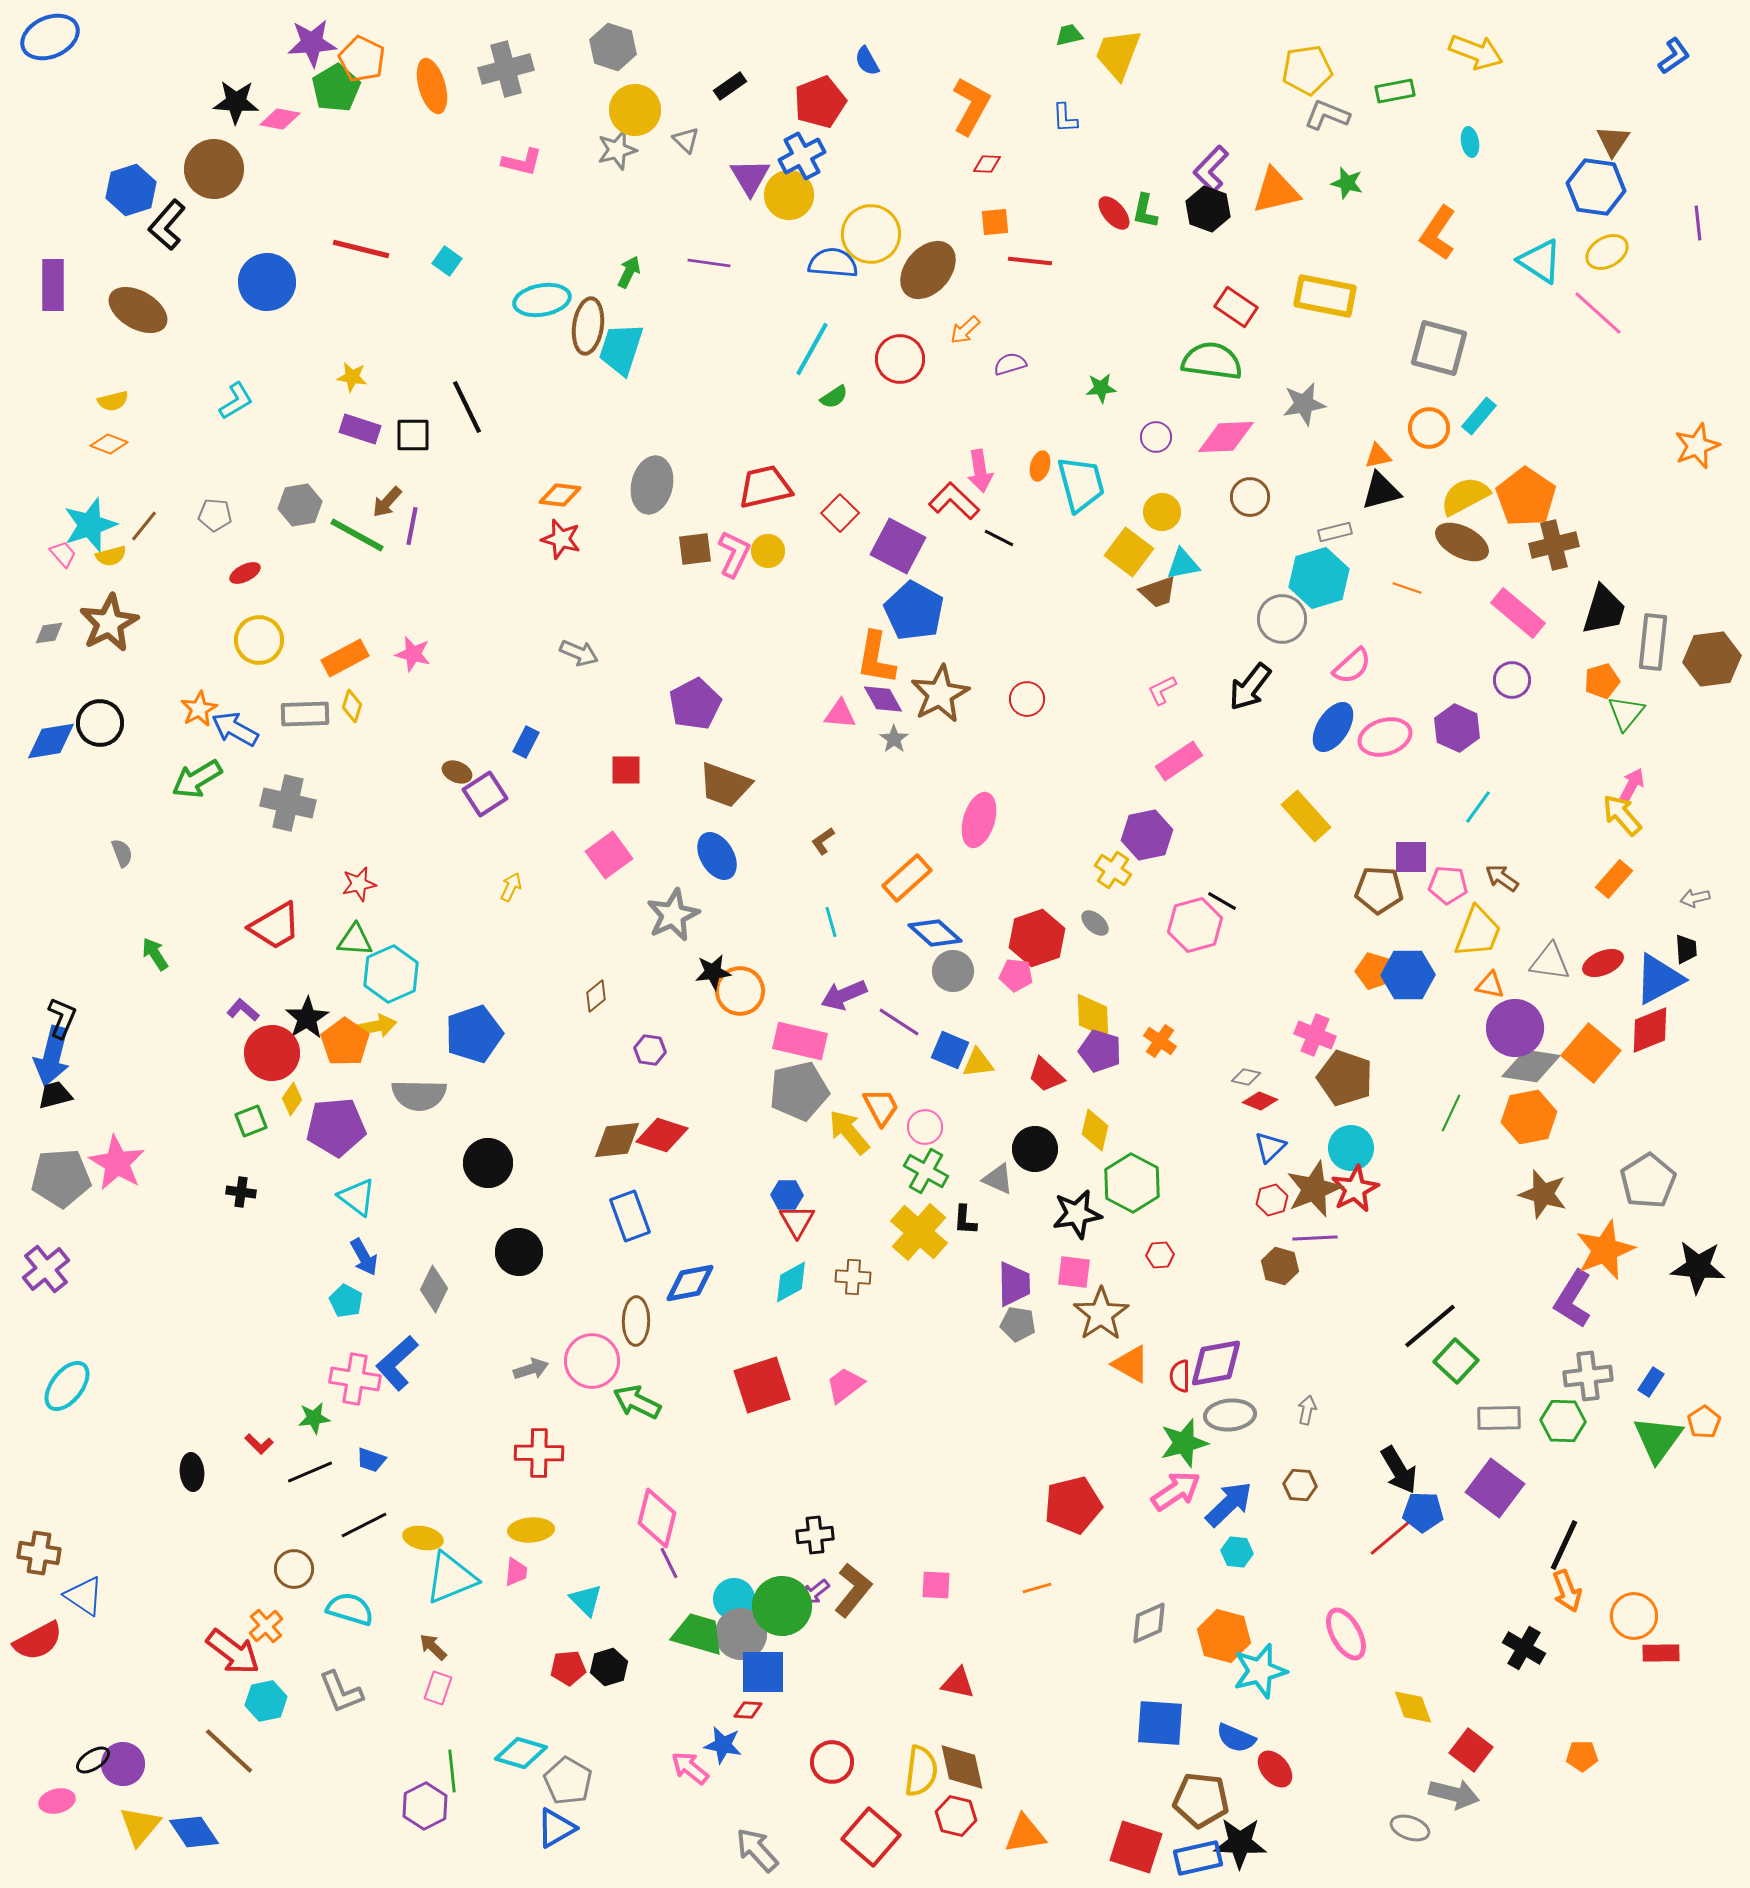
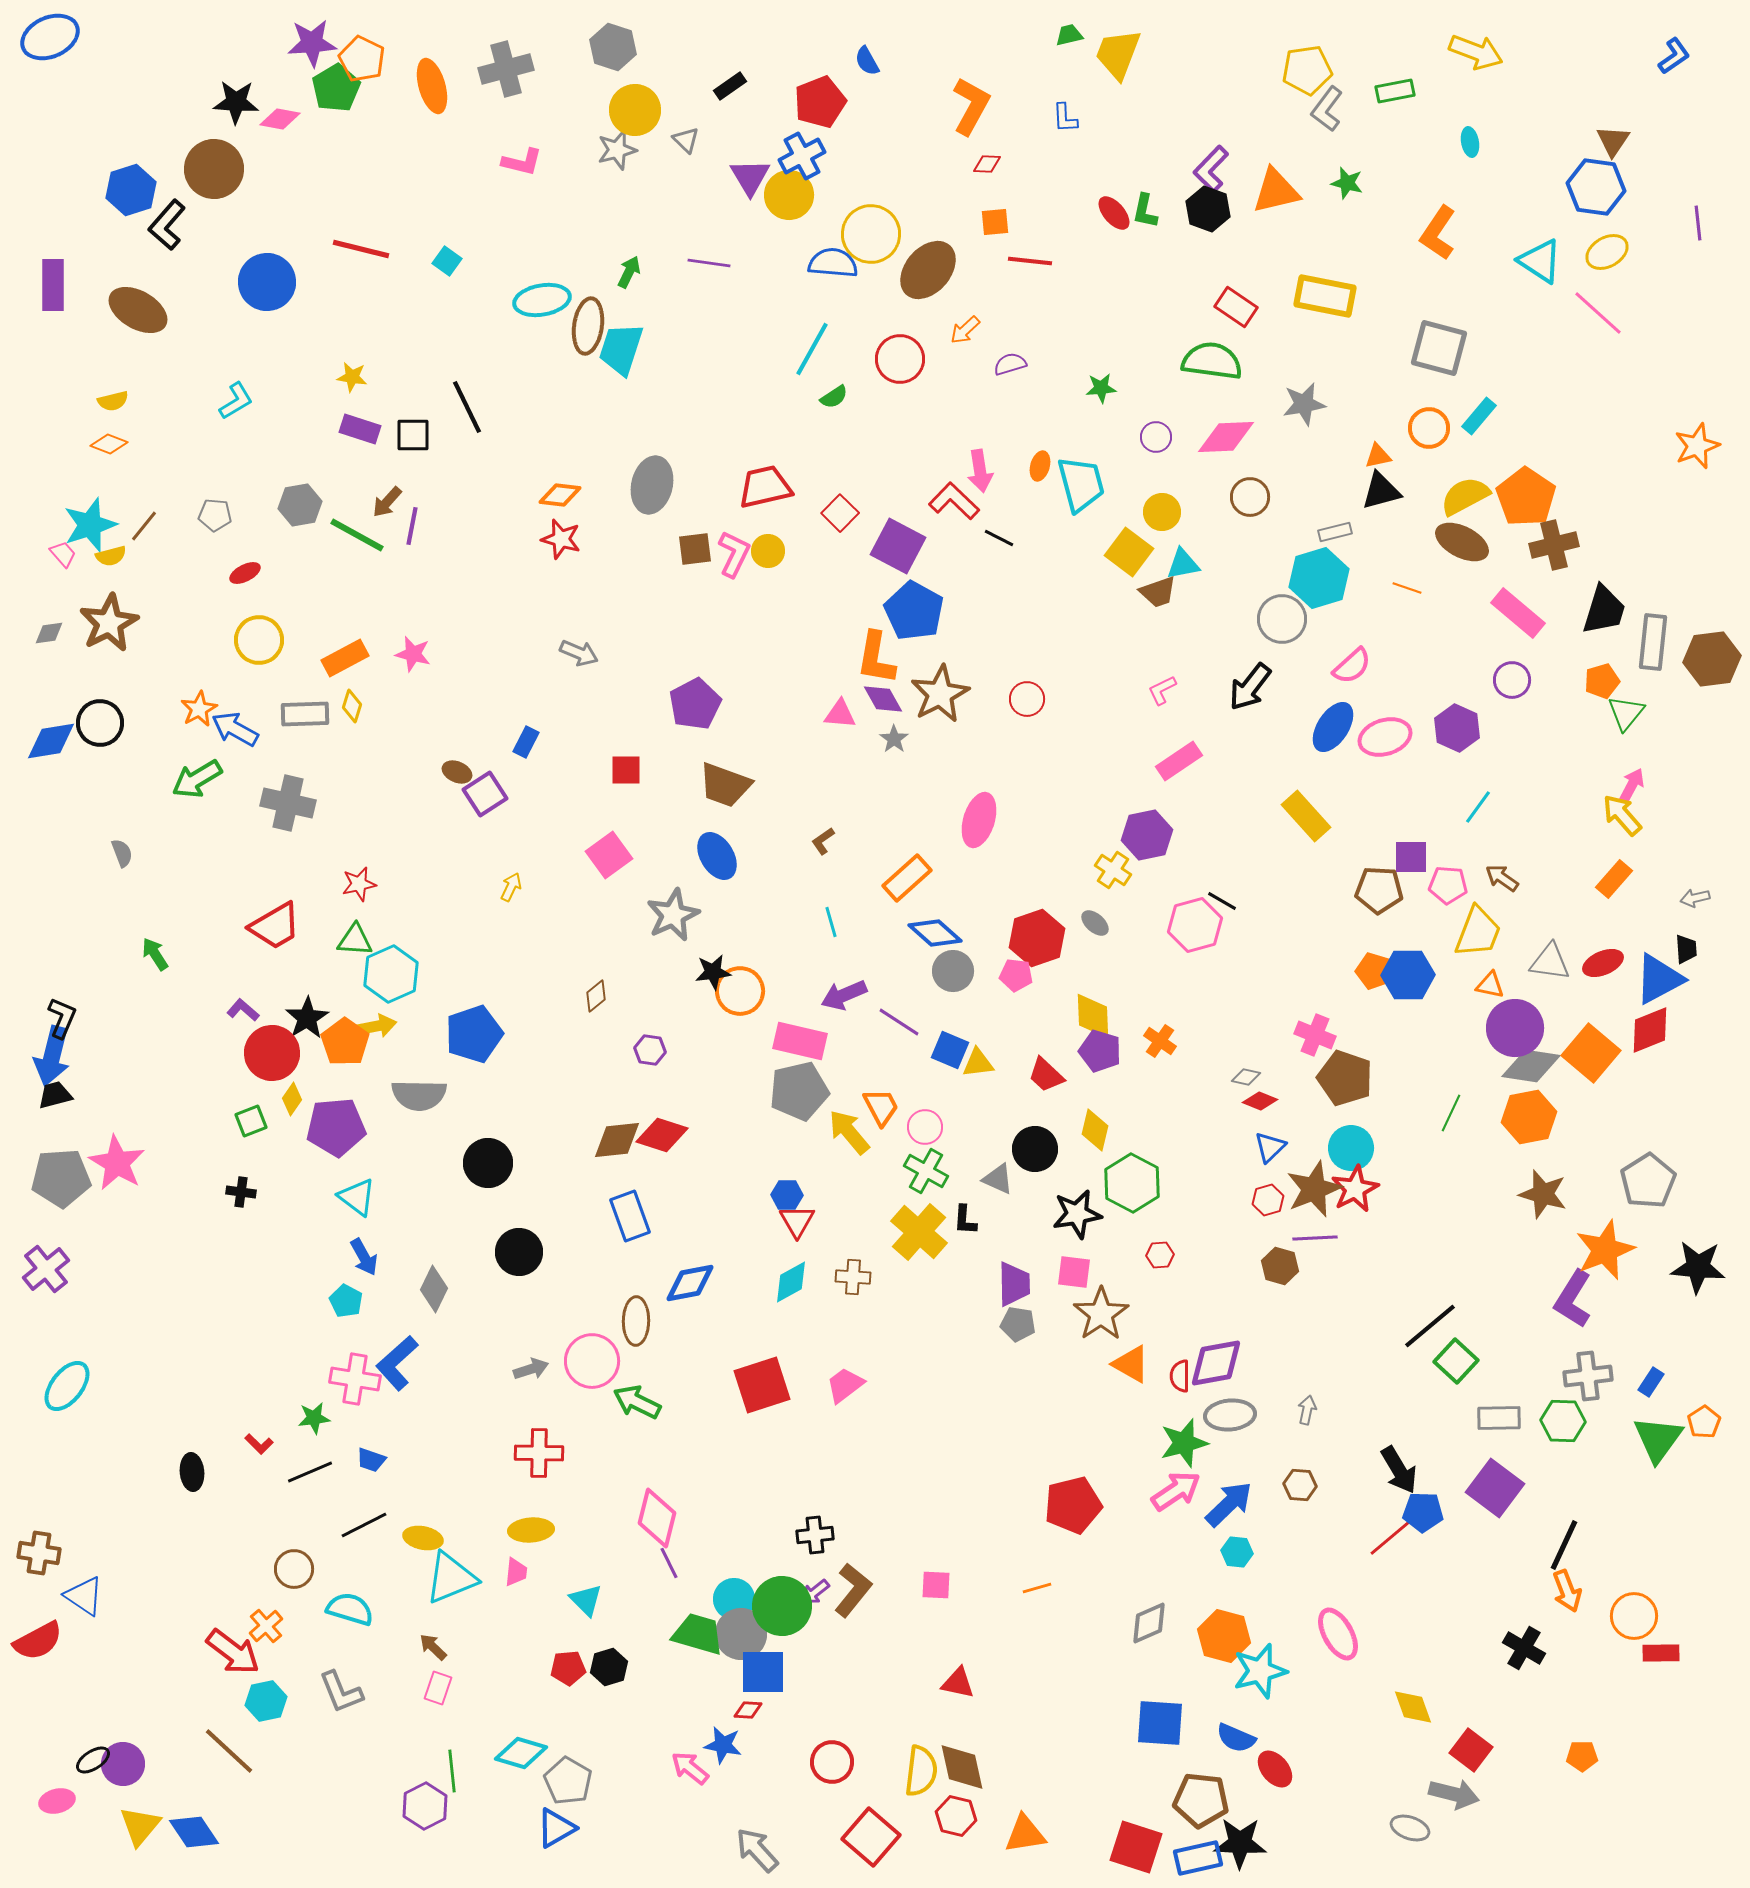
gray L-shape at (1327, 115): moved 6 px up; rotated 75 degrees counterclockwise
red hexagon at (1272, 1200): moved 4 px left
pink ellipse at (1346, 1634): moved 8 px left
